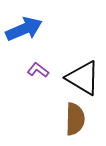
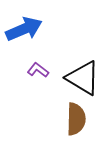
brown semicircle: moved 1 px right
